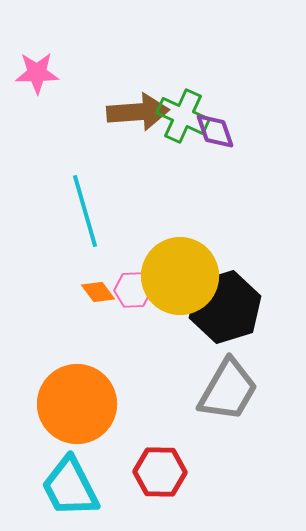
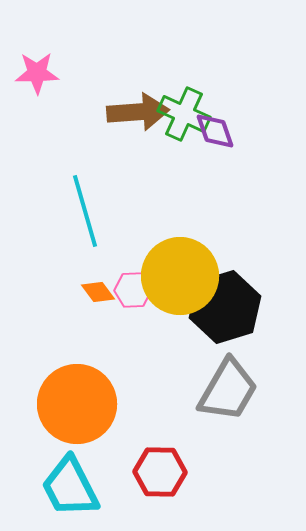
green cross: moved 1 px right, 2 px up
